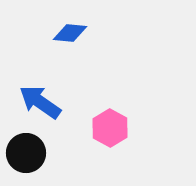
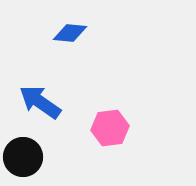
pink hexagon: rotated 24 degrees clockwise
black circle: moved 3 px left, 4 px down
